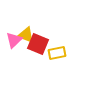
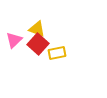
yellow triangle: moved 11 px right, 6 px up
red square: rotated 20 degrees clockwise
